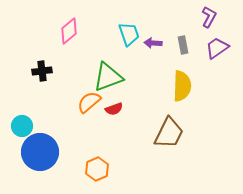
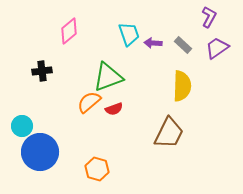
gray rectangle: rotated 36 degrees counterclockwise
orange hexagon: rotated 20 degrees counterclockwise
